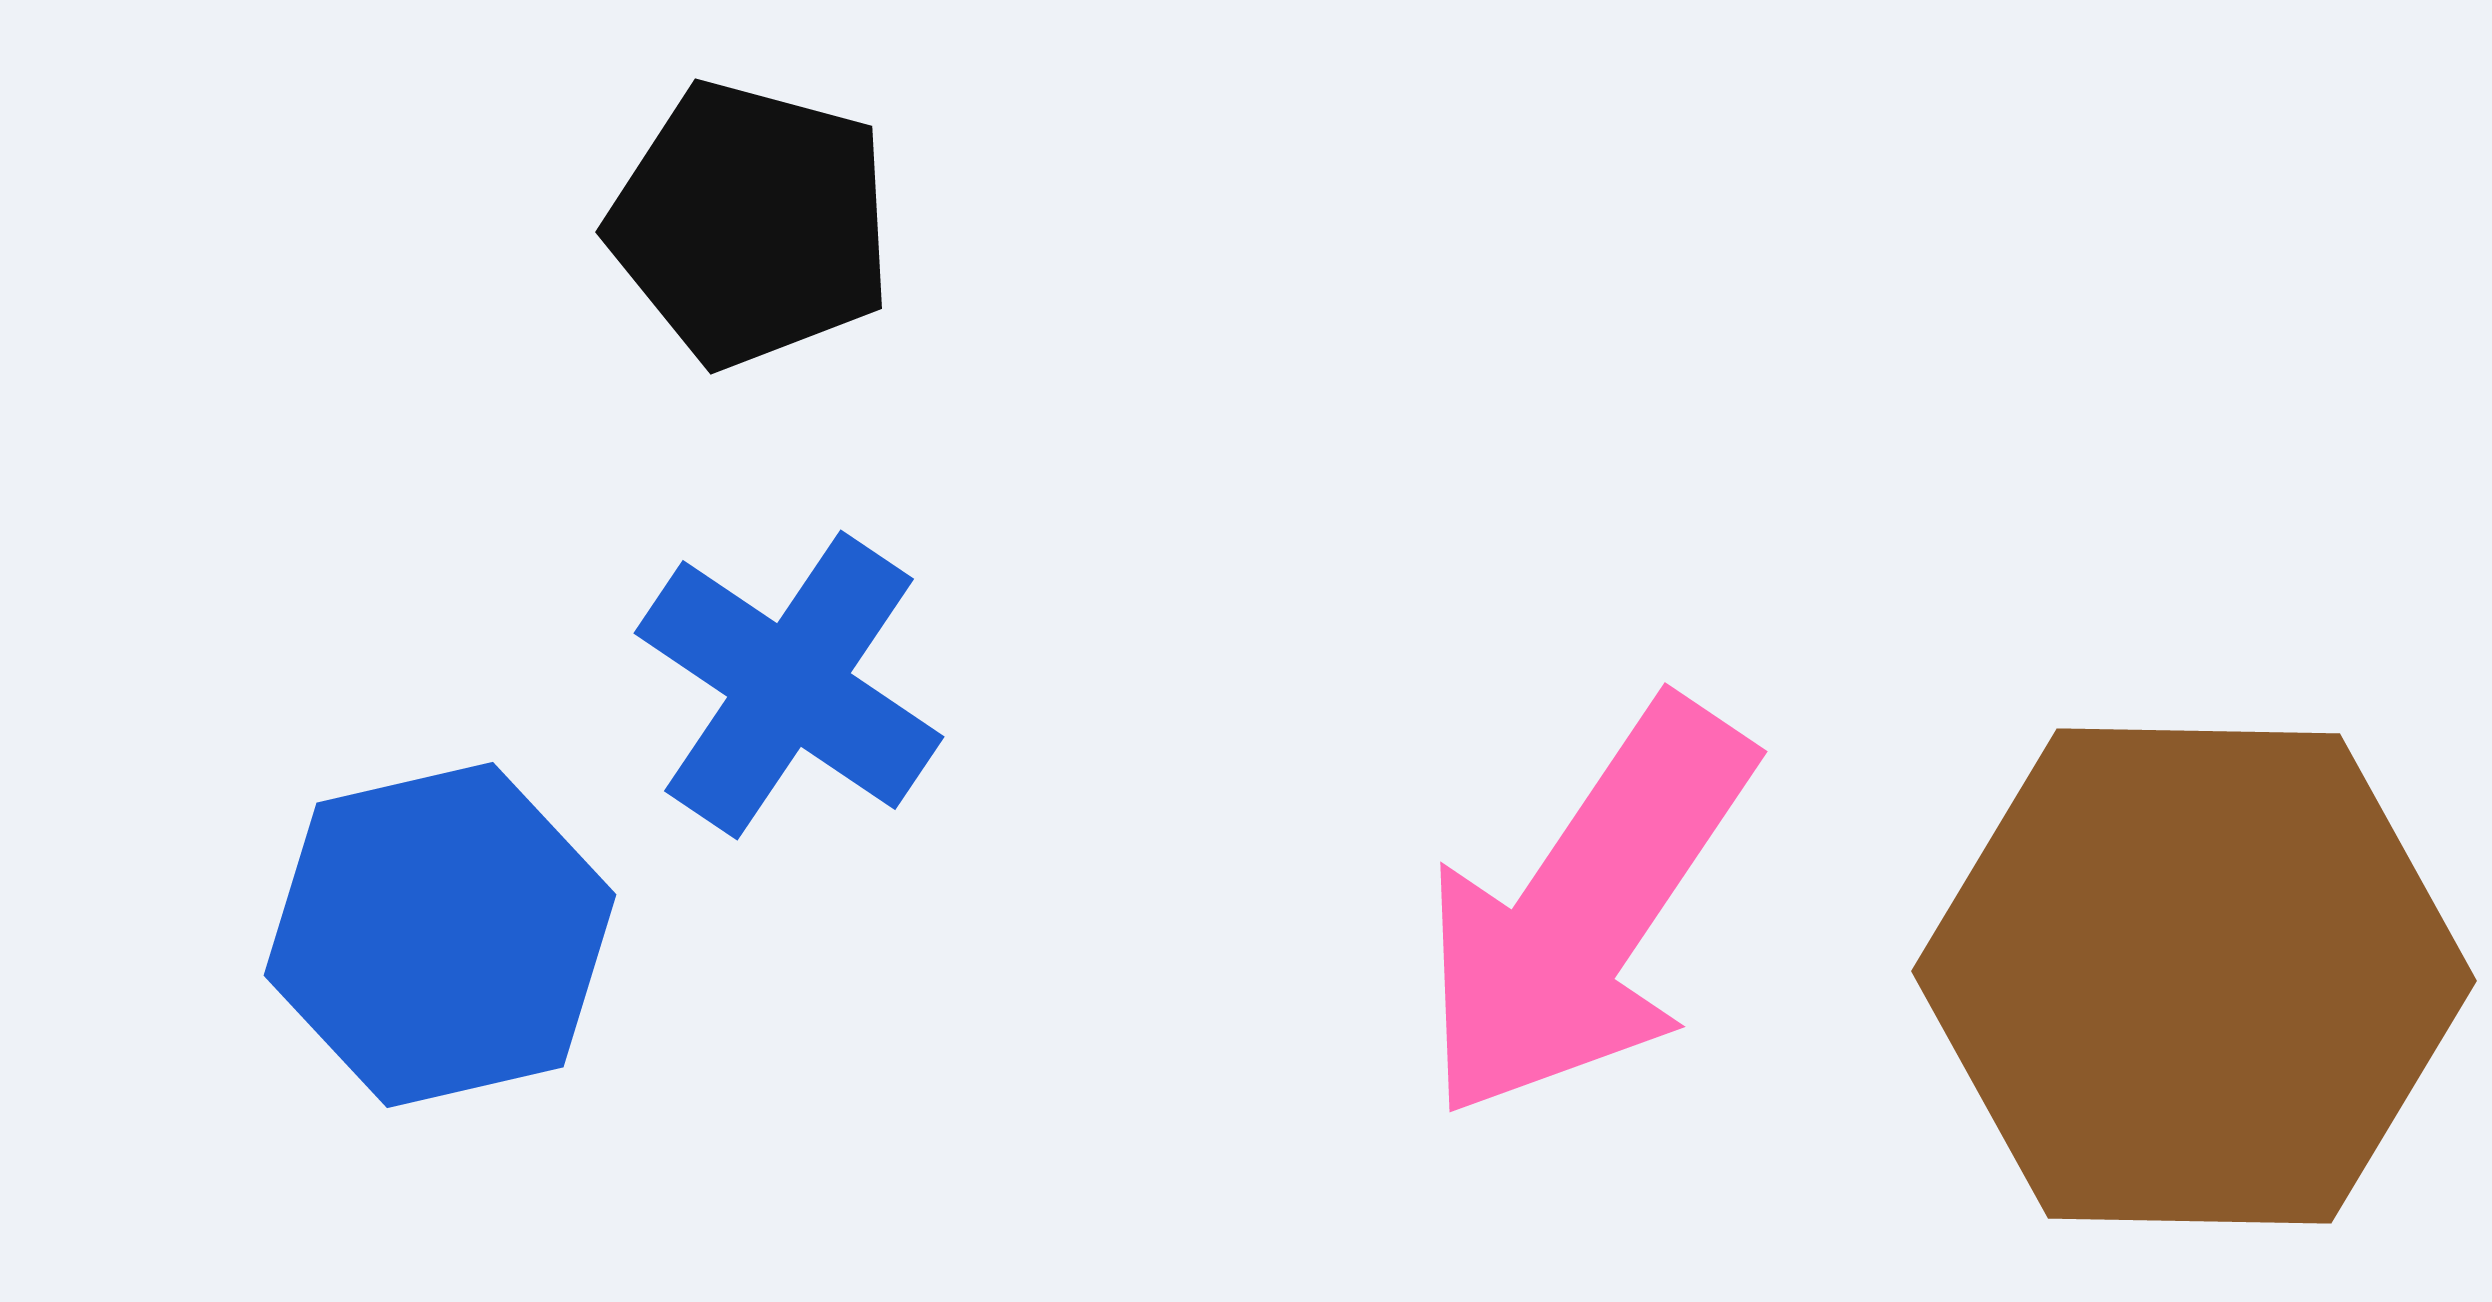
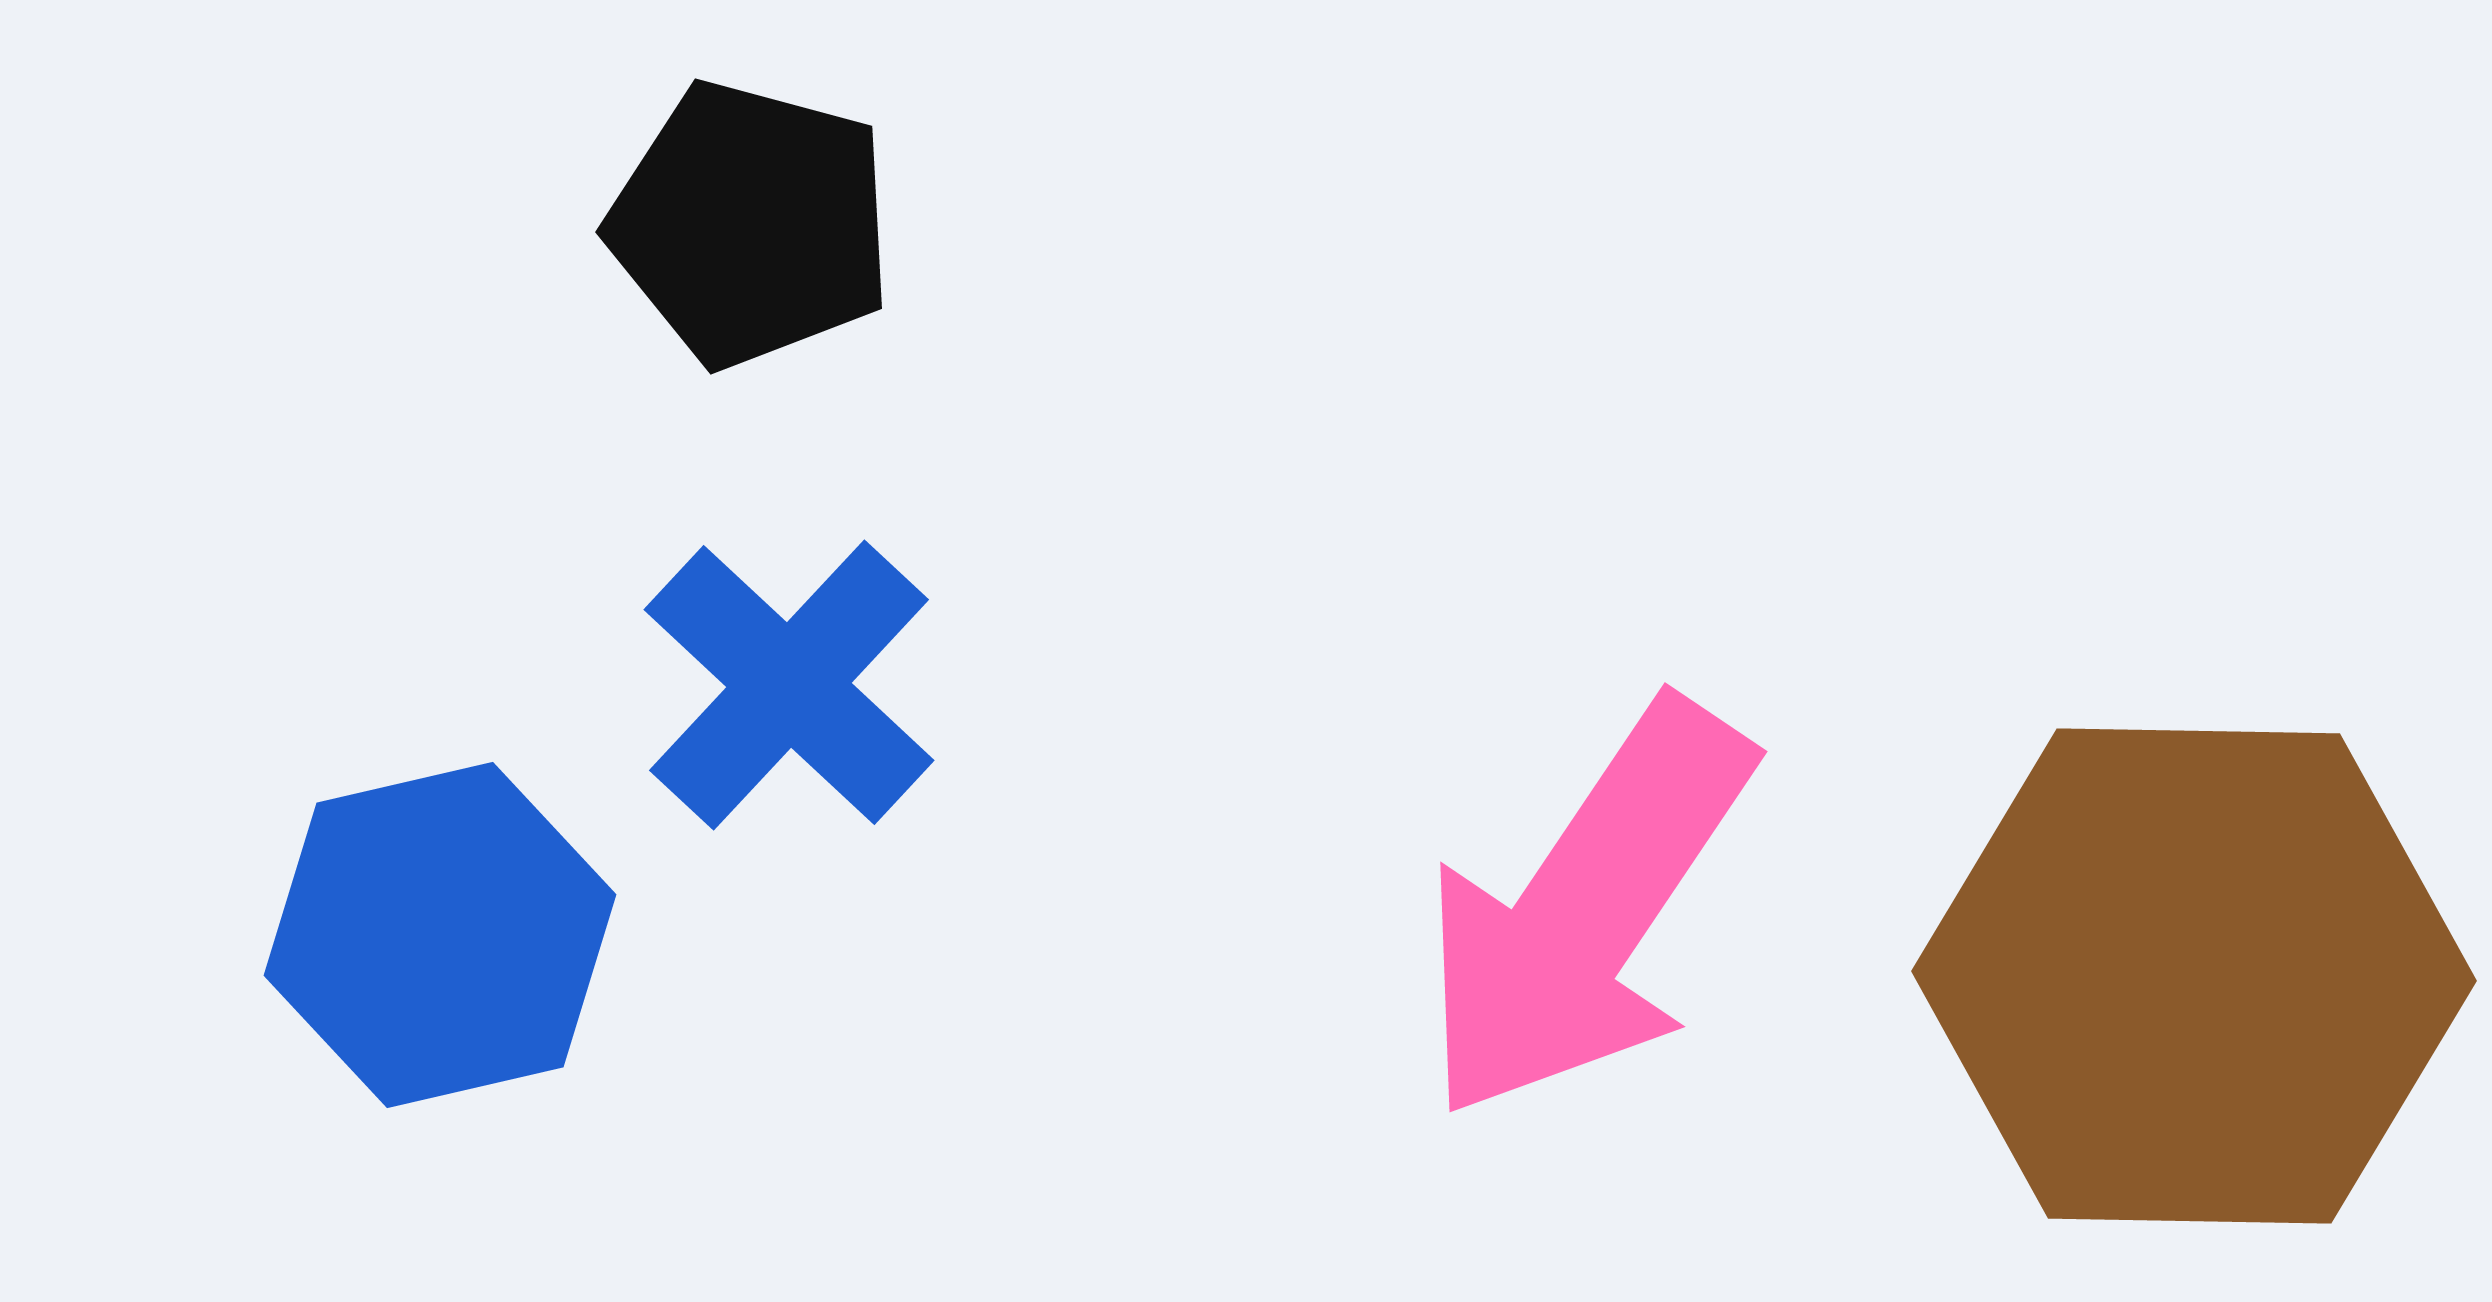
blue cross: rotated 9 degrees clockwise
